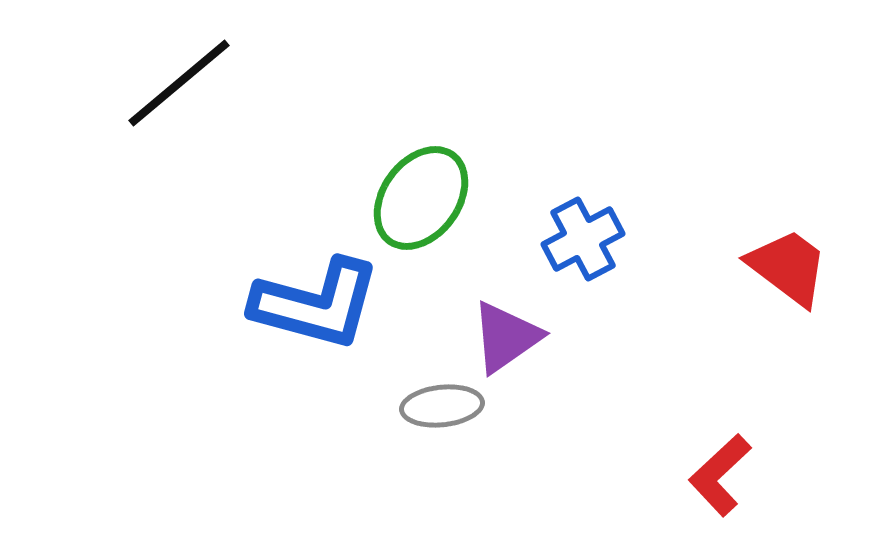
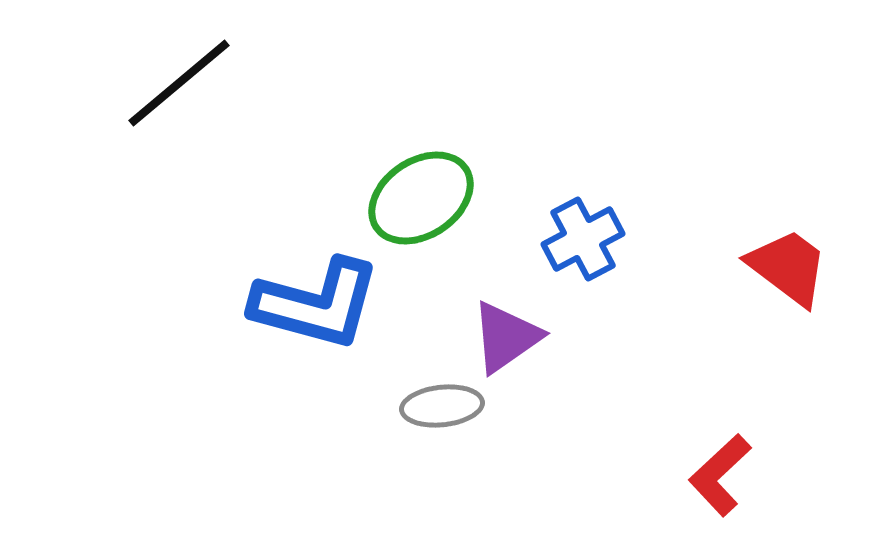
green ellipse: rotated 20 degrees clockwise
